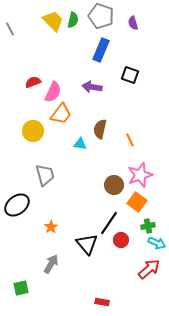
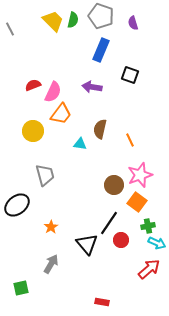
red semicircle: moved 3 px down
